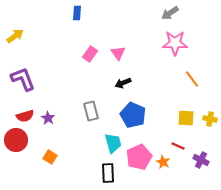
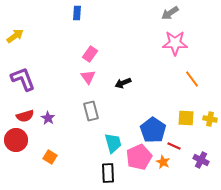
pink triangle: moved 30 px left, 24 px down
blue pentagon: moved 20 px right, 15 px down; rotated 10 degrees clockwise
red line: moved 4 px left
